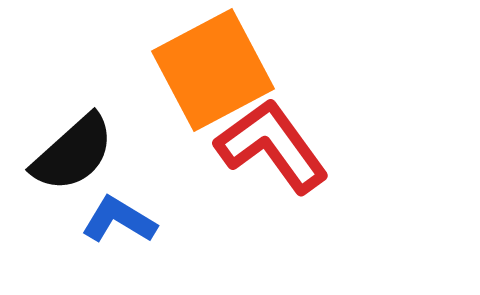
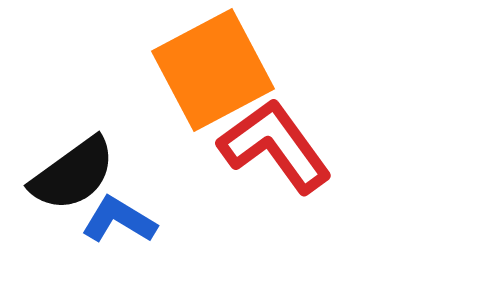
red L-shape: moved 3 px right
black semicircle: moved 21 px down; rotated 6 degrees clockwise
